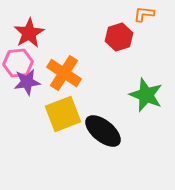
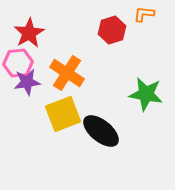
red hexagon: moved 7 px left, 7 px up
orange cross: moved 3 px right
green star: moved 1 px up; rotated 12 degrees counterclockwise
black ellipse: moved 2 px left
